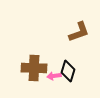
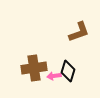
brown cross: rotated 10 degrees counterclockwise
